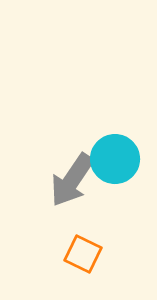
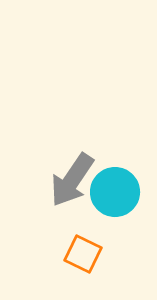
cyan circle: moved 33 px down
